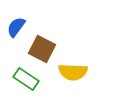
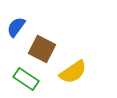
yellow semicircle: rotated 36 degrees counterclockwise
